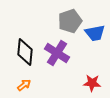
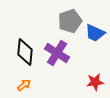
blue trapezoid: rotated 35 degrees clockwise
red star: moved 3 px right, 1 px up; rotated 12 degrees counterclockwise
